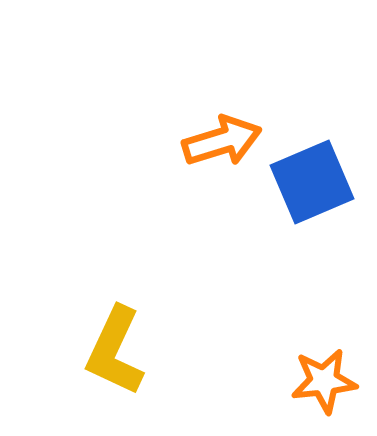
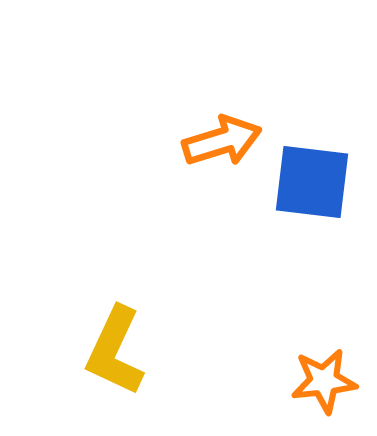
blue square: rotated 30 degrees clockwise
